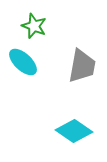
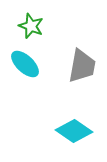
green star: moved 3 px left
cyan ellipse: moved 2 px right, 2 px down
